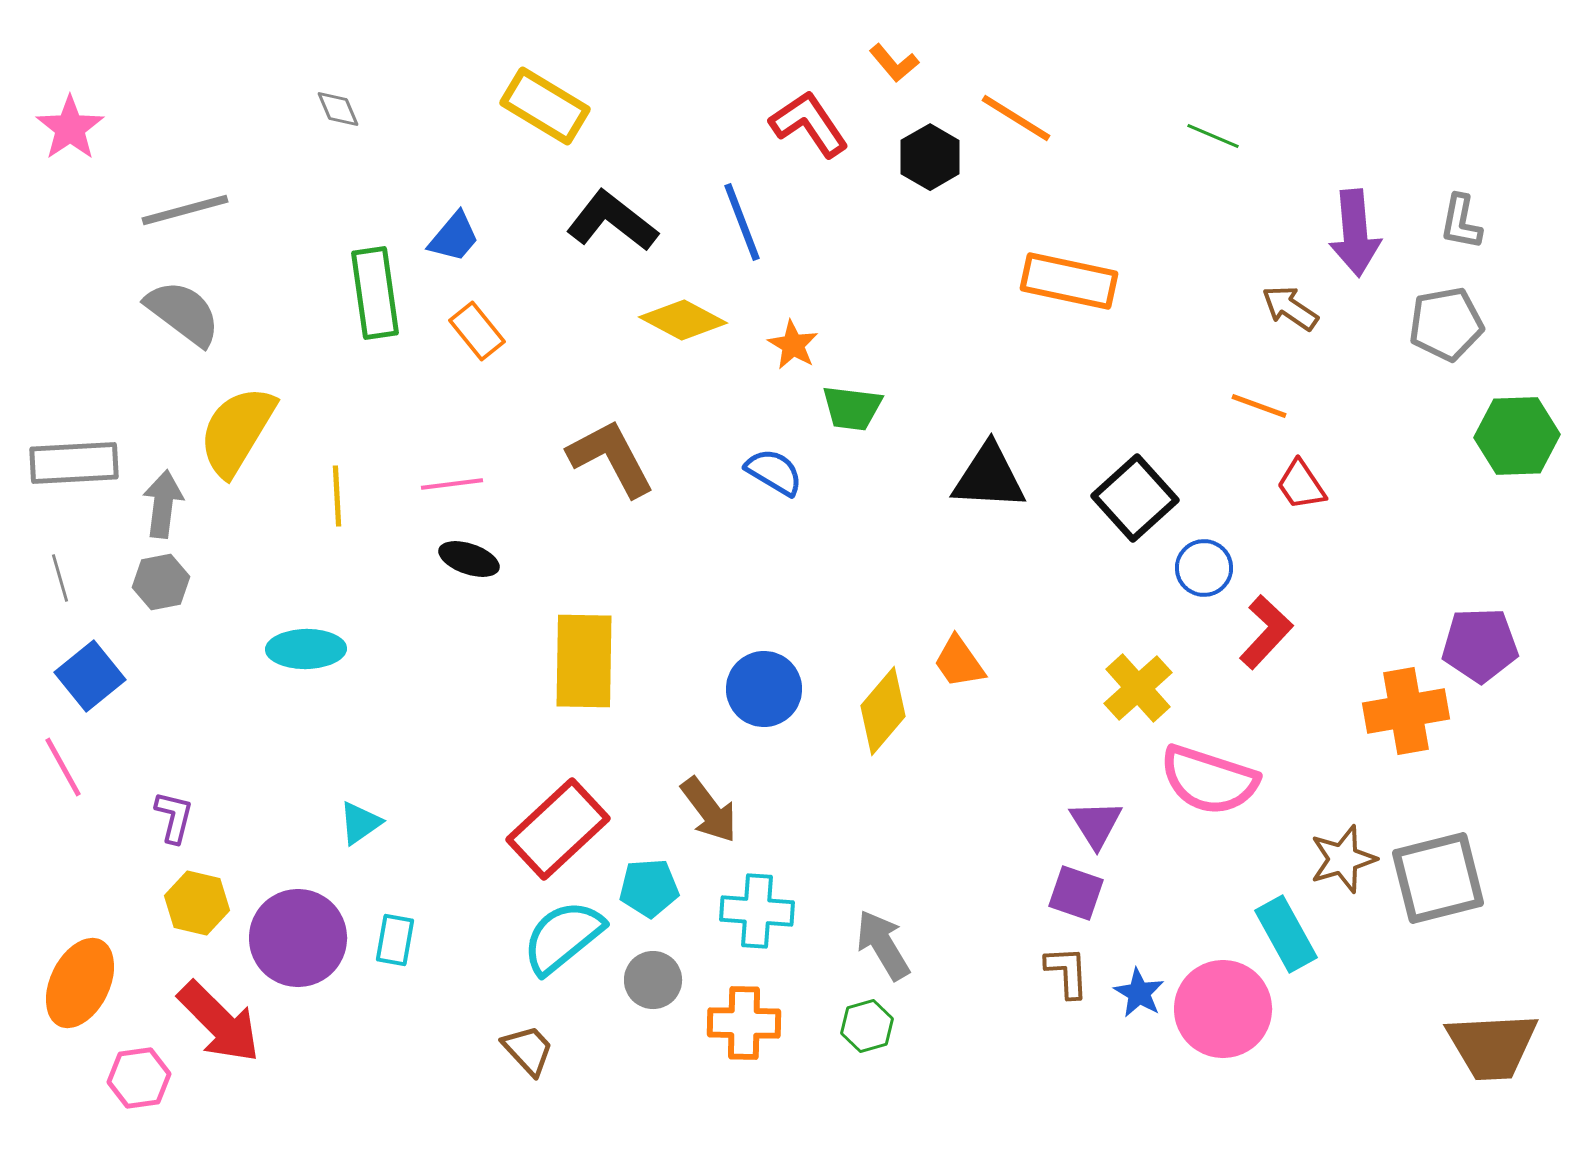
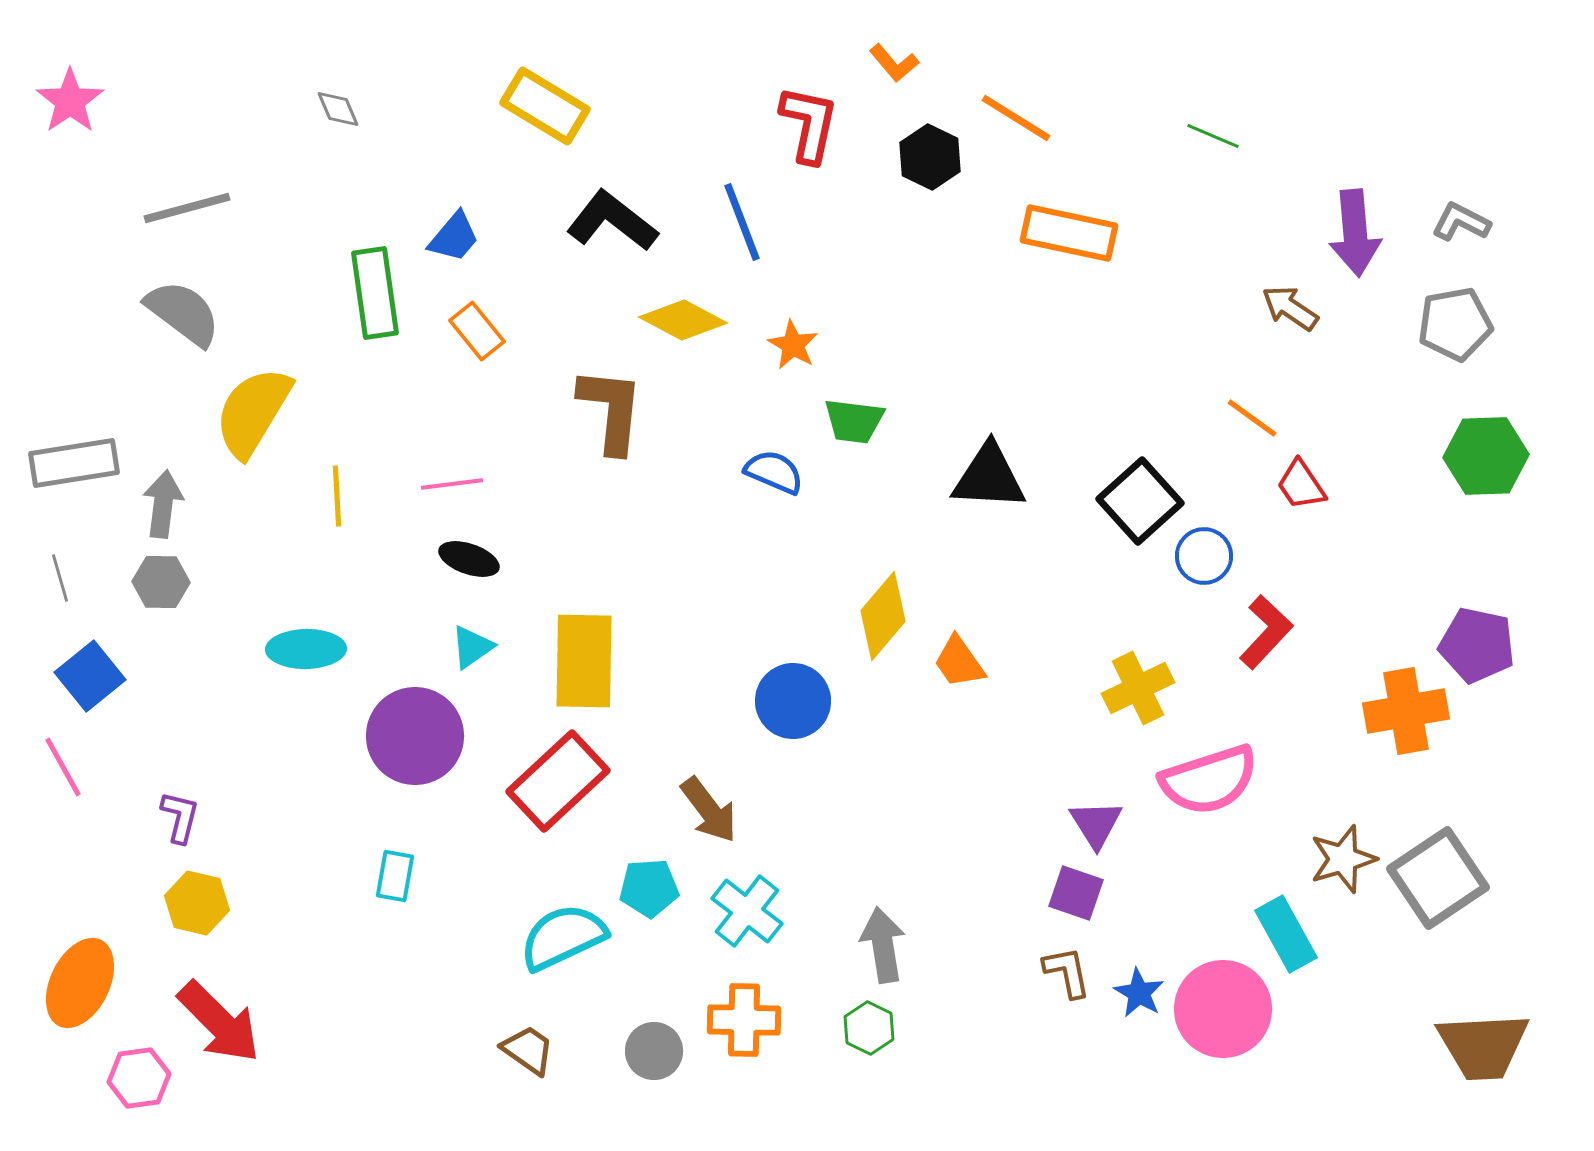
red L-shape at (809, 124): rotated 46 degrees clockwise
pink star at (70, 128): moved 27 px up
black hexagon at (930, 157): rotated 4 degrees counterclockwise
gray line at (185, 210): moved 2 px right, 2 px up
gray L-shape at (1461, 222): rotated 106 degrees clockwise
orange rectangle at (1069, 281): moved 48 px up
gray pentagon at (1446, 324): moved 9 px right
orange line at (1259, 406): moved 7 px left, 12 px down; rotated 16 degrees clockwise
green trapezoid at (852, 408): moved 2 px right, 13 px down
yellow semicircle at (237, 431): moved 16 px right, 19 px up
green hexagon at (1517, 436): moved 31 px left, 20 px down
brown L-shape at (611, 458): moved 48 px up; rotated 34 degrees clockwise
gray rectangle at (74, 463): rotated 6 degrees counterclockwise
blue semicircle at (774, 472): rotated 8 degrees counterclockwise
black square at (1135, 498): moved 5 px right, 3 px down
blue circle at (1204, 568): moved 12 px up
gray hexagon at (161, 582): rotated 12 degrees clockwise
purple pentagon at (1480, 645): moved 3 px left; rotated 14 degrees clockwise
yellow cross at (1138, 688): rotated 16 degrees clockwise
blue circle at (764, 689): moved 29 px right, 12 px down
yellow diamond at (883, 711): moved 95 px up
pink semicircle at (1209, 780): rotated 36 degrees counterclockwise
purple L-shape at (174, 817): moved 6 px right
cyan triangle at (360, 823): moved 112 px right, 176 px up
red rectangle at (558, 829): moved 48 px up
gray square at (1438, 878): rotated 20 degrees counterclockwise
cyan cross at (757, 911): moved 10 px left; rotated 34 degrees clockwise
cyan semicircle at (563, 937): rotated 14 degrees clockwise
purple circle at (298, 938): moved 117 px right, 202 px up
cyan rectangle at (395, 940): moved 64 px up
gray arrow at (883, 945): rotated 22 degrees clockwise
brown L-shape at (1067, 972): rotated 8 degrees counterclockwise
gray circle at (653, 980): moved 1 px right, 71 px down
orange cross at (744, 1023): moved 3 px up
green hexagon at (867, 1026): moved 2 px right, 2 px down; rotated 18 degrees counterclockwise
brown trapezoid at (1492, 1046): moved 9 px left
brown trapezoid at (528, 1050): rotated 12 degrees counterclockwise
